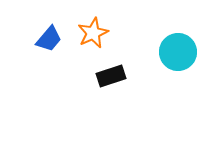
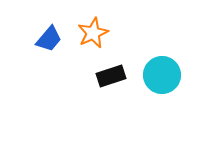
cyan circle: moved 16 px left, 23 px down
